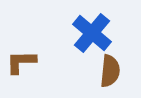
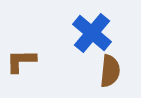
brown L-shape: moved 1 px up
